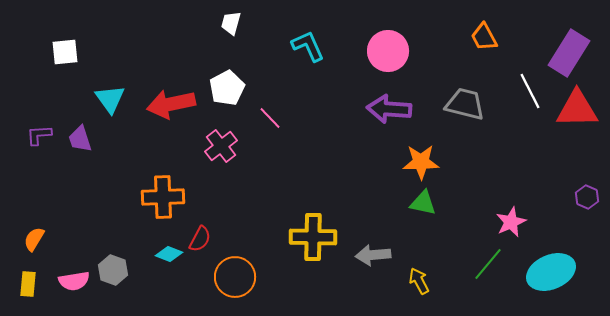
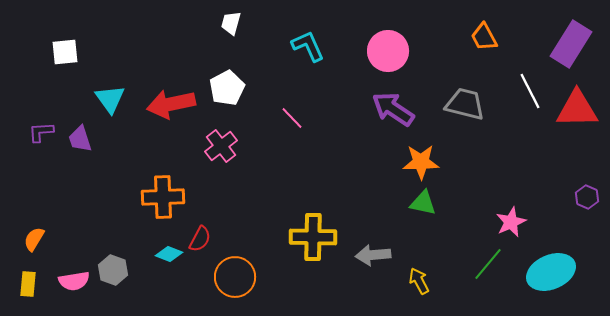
purple rectangle: moved 2 px right, 9 px up
purple arrow: moved 4 px right; rotated 30 degrees clockwise
pink line: moved 22 px right
purple L-shape: moved 2 px right, 3 px up
